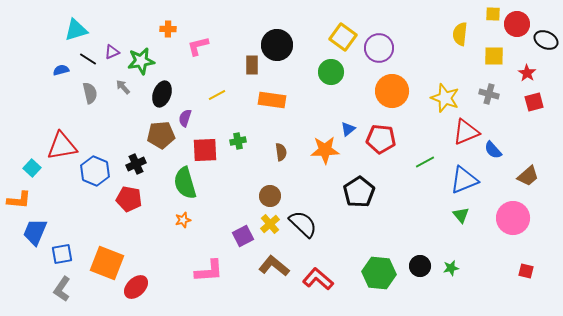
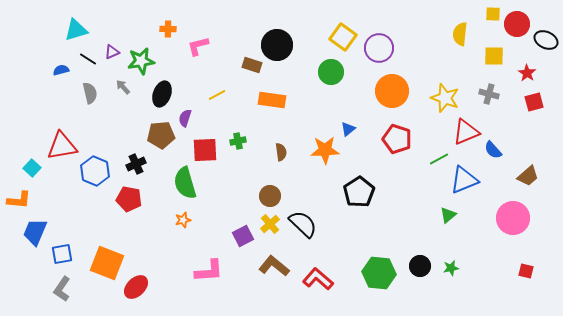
brown rectangle at (252, 65): rotated 72 degrees counterclockwise
red pentagon at (381, 139): moved 16 px right; rotated 12 degrees clockwise
green line at (425, 162): moved 14 px right, 3 px up
green triangle at (461, 215): moved 13 px left; rotated 30 degrees clockwise
